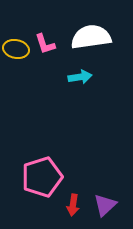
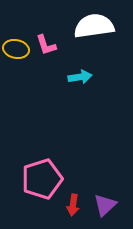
white semicircle: moved 3 px right, 11 px up
pink L-shape: moved 1 px right, 1 px down
pink pentagon: moved 2 px down
